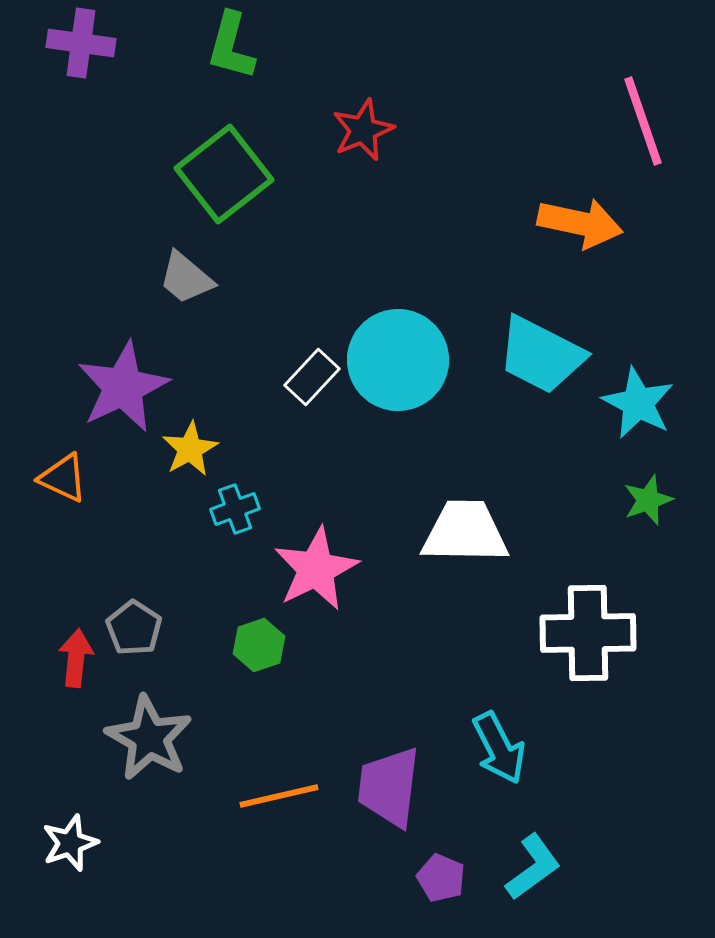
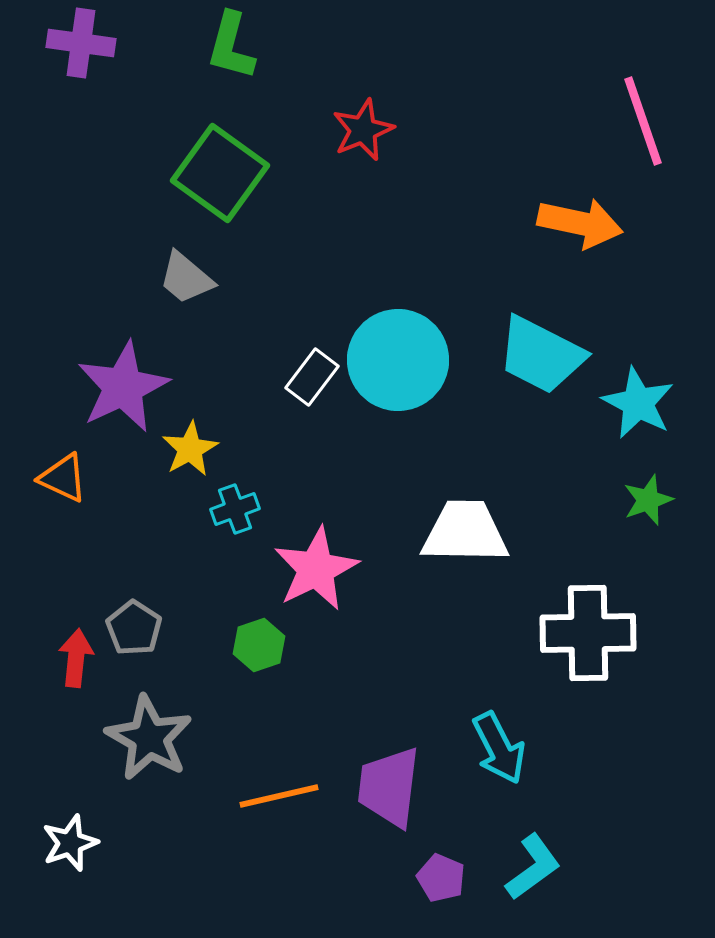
green square: moved 4 px left, 1 px up; rotated 16 degrees counterclockwise
white rectangle: rotated 6 degrees counterclockwise
